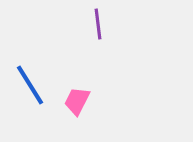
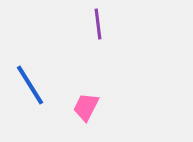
pink trapezoid: moved 9 px right, 6 px down
